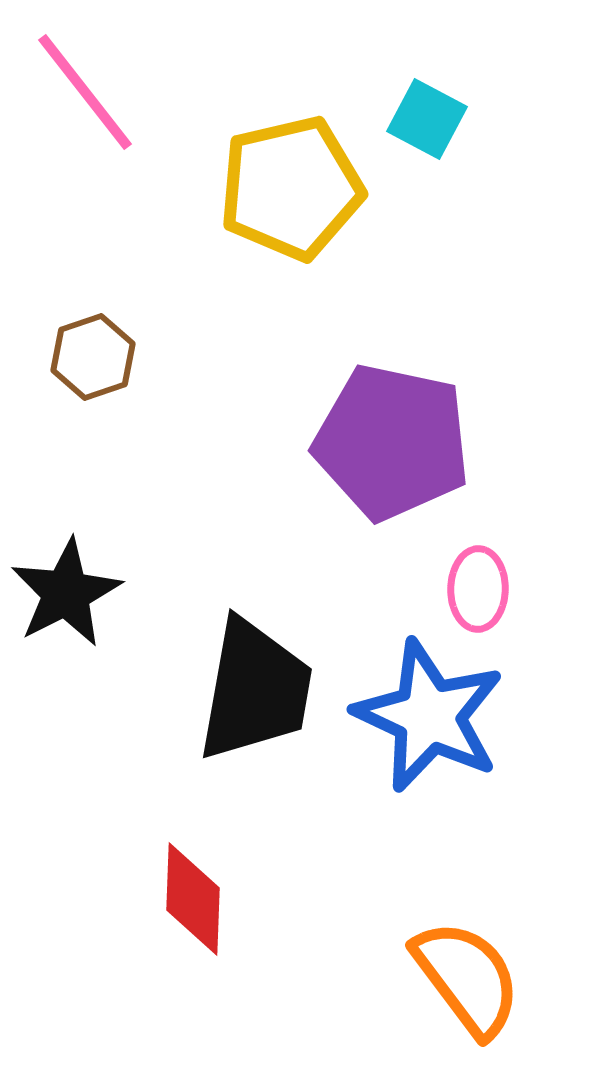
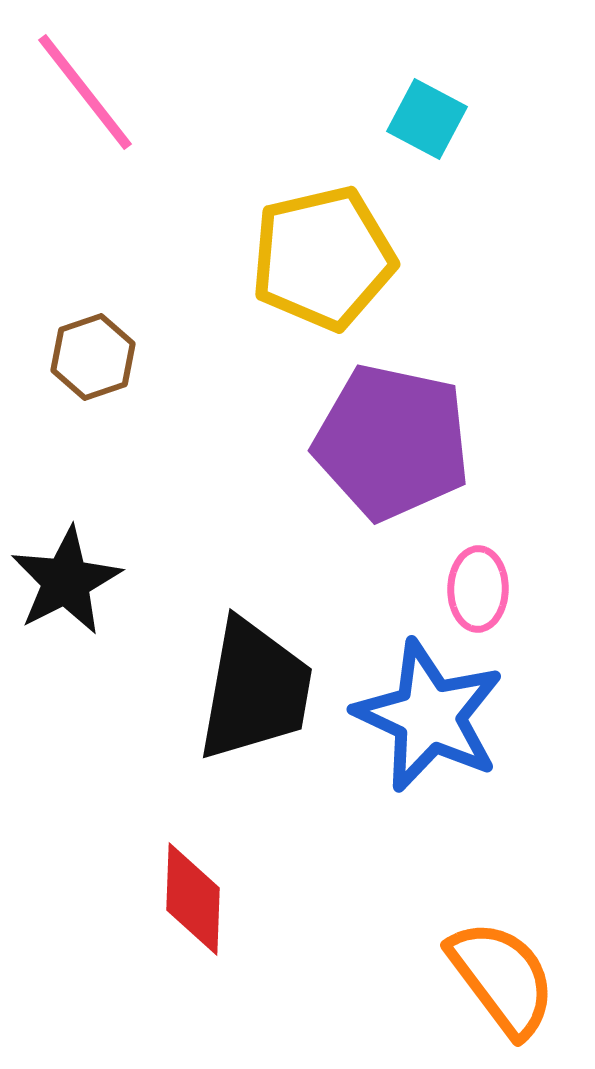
yellow pentagon: moved 32 px right, 70 px down
black star: moved 12 px up
orange semicircle: moved 35 px right
